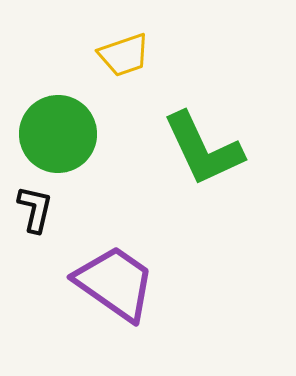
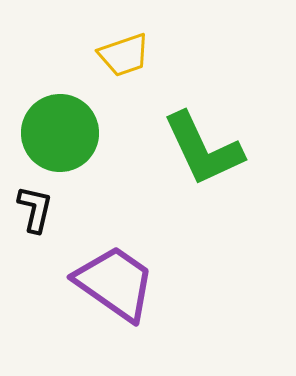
green circle: moved 2 px right, 1 px up
